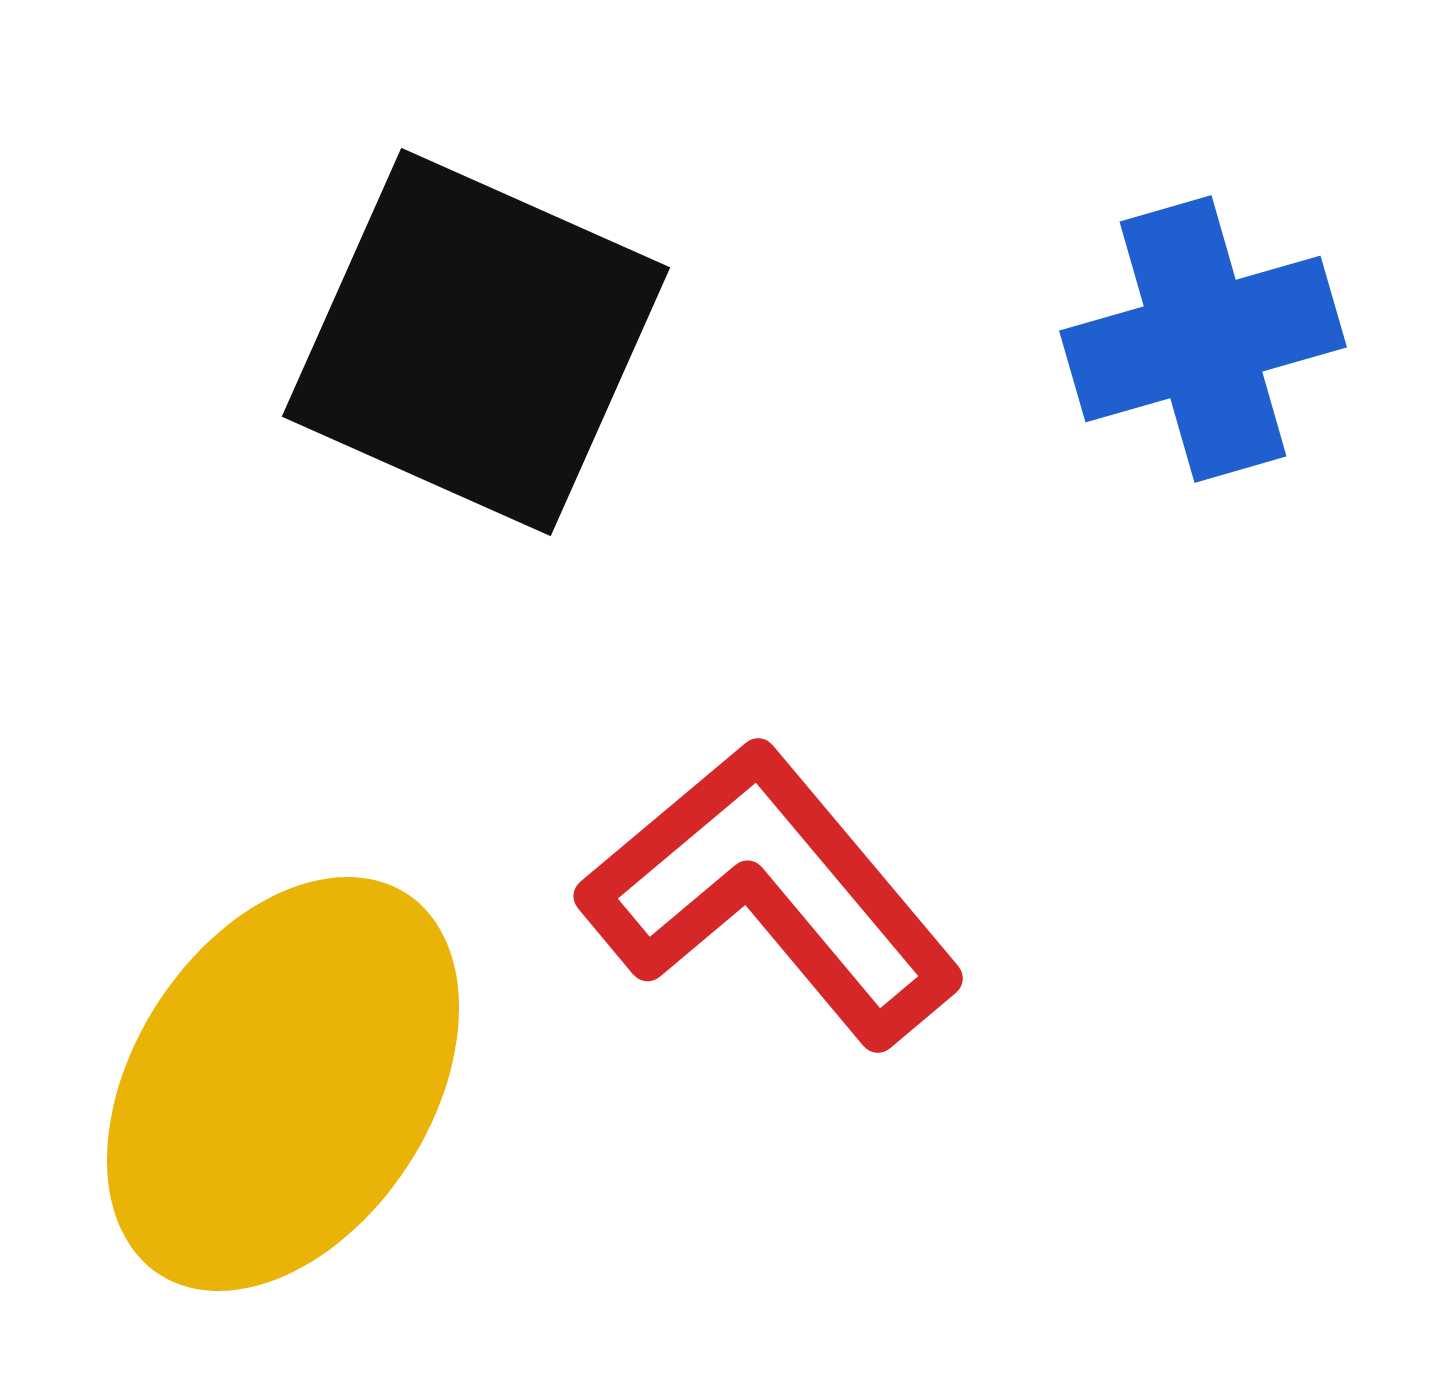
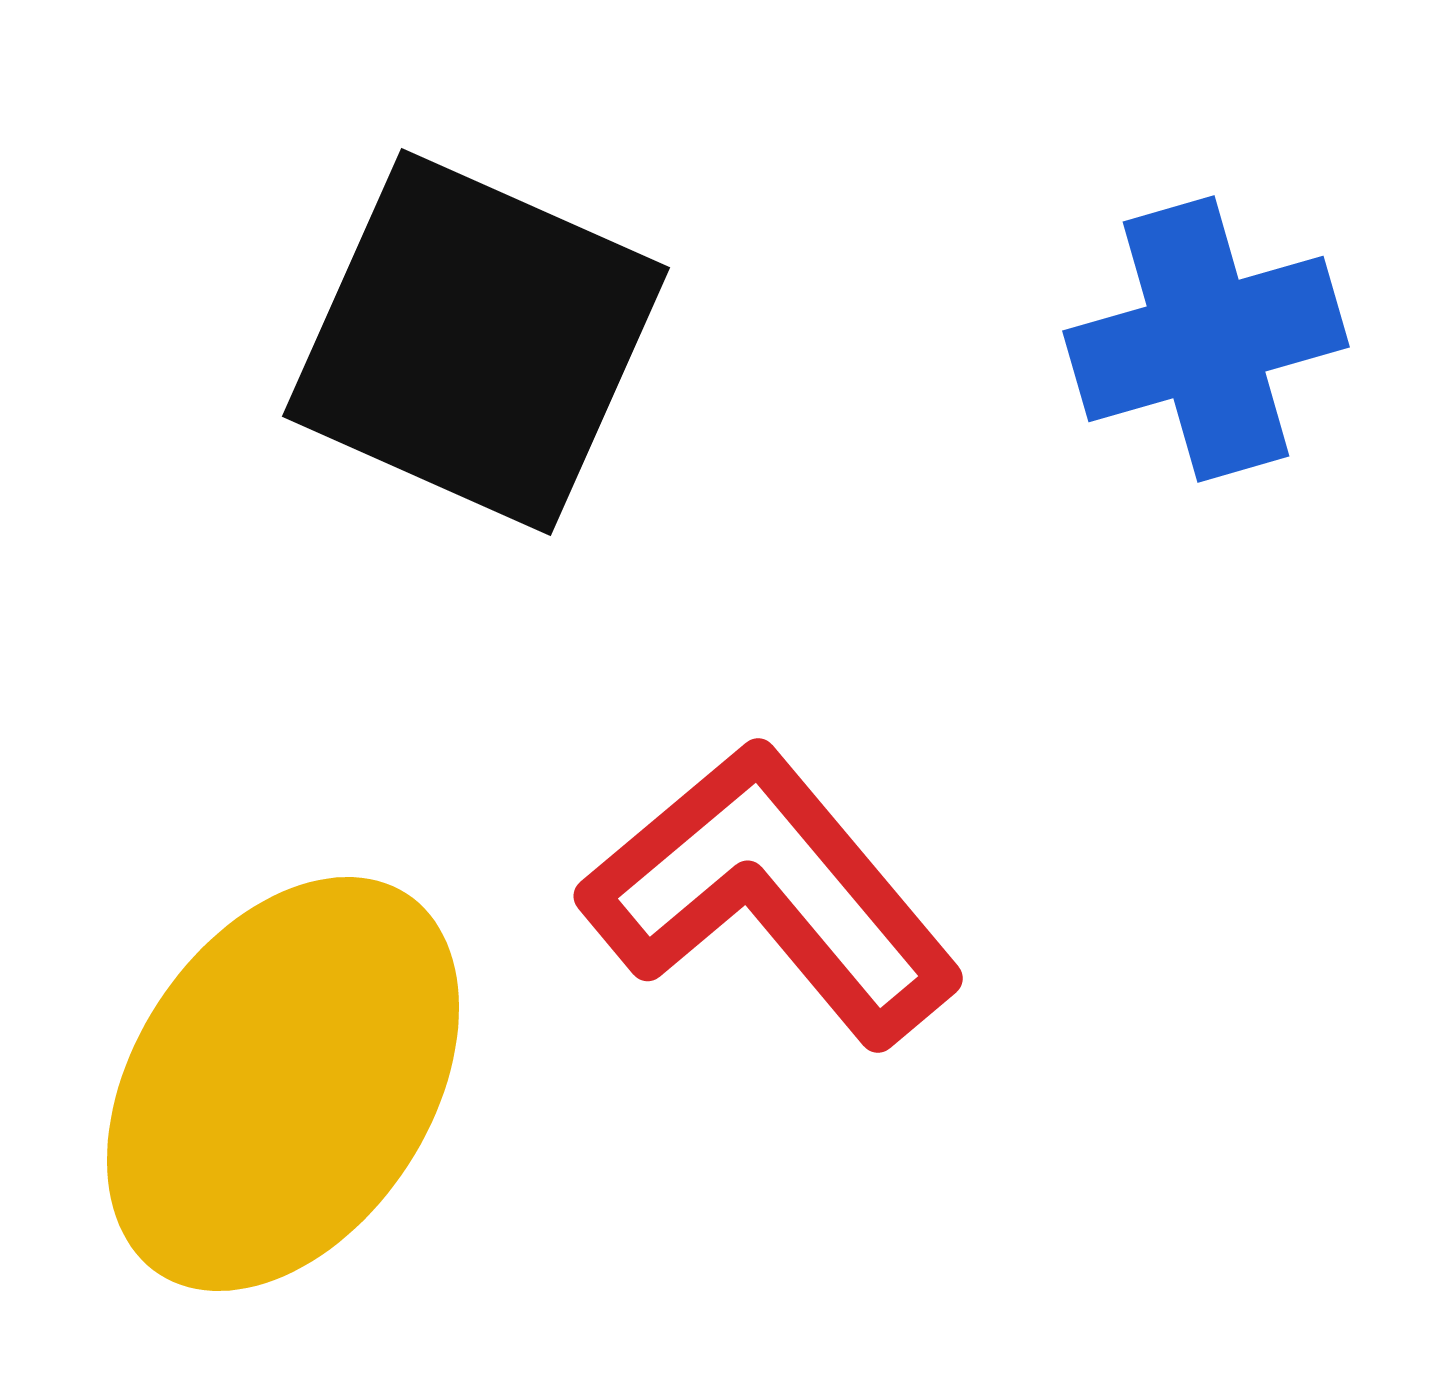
blue cross: moved 3 px right
